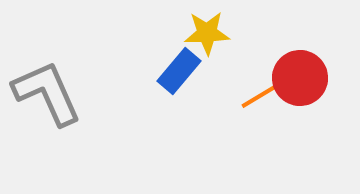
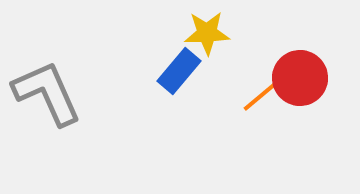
orange line: rotated 9 degrees counterclockwise
